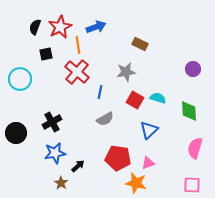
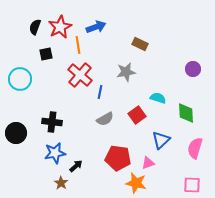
red cross: moved 3 px right, 3 px down
red square: moved 2 px right, 15 px down; rotated 24 degrees clockwise
green diamond: moved 3 px left, 2 px down
black cross: rotated 36 degrees clockwise
blue triangle: moved 12 px right, 10 px down
black arrow: moved 2 px left
